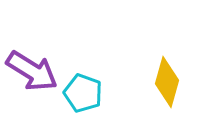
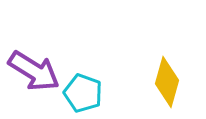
purple arrow: moved 2 px right
